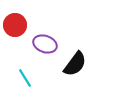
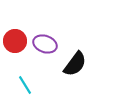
red circle: moved 16 px down
cyan line: moved 7 px down
